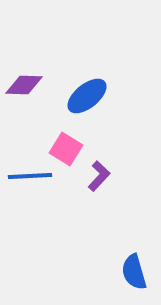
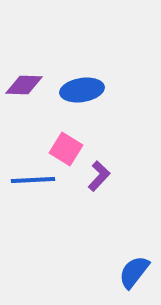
blue ellipse: moved 5 px left, 6 px up; rotated 30 degrees clockwise
blue line: moved 3 px right, 4 px down
blue semicircle: rotated 54 degrees clockwise
